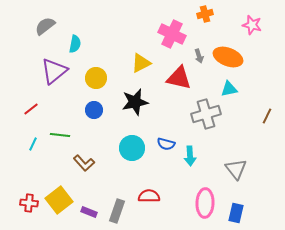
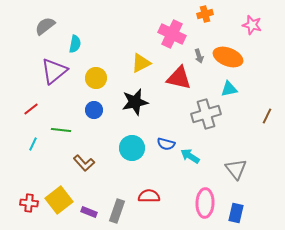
green line: moved 1 px right, 5 px up
cyan arrow: rotated 126 degrees clockwise
